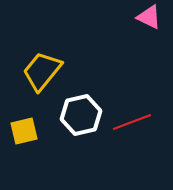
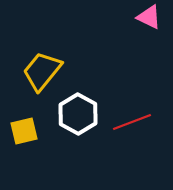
white hexagon: moved 3 px left, 1 px up; rotated 18 degrees counterclockwise
